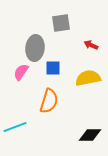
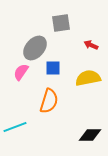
gray ellipse: rotated 35 degrees clockwise
